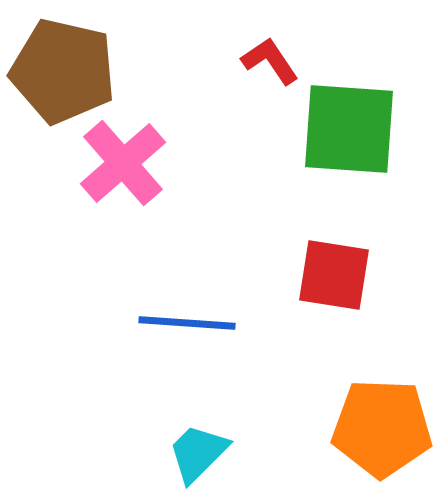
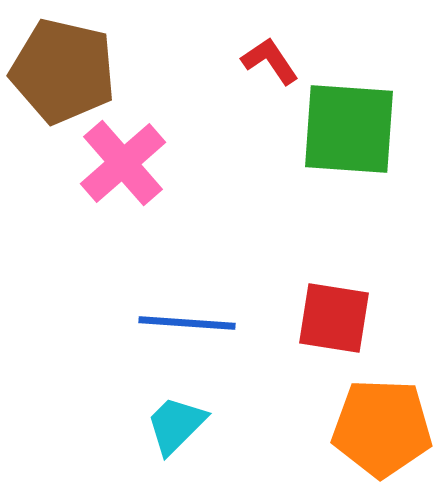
red square: moved 43 px down
cyan trapezoid: moved 22 px left, 28 px up
